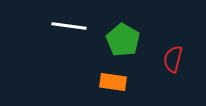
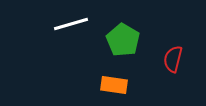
white line: moved 2 px right, 2 px up; rotated 24 degrees counterclockwise
orange rectangle: moved 1 px right, 3 px down
